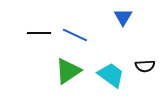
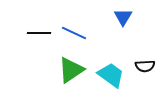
blue line: moved 1 px left, 2 px up
green triangle: moved 3 px right, 1 px up
